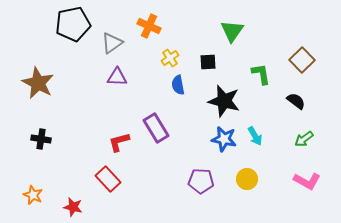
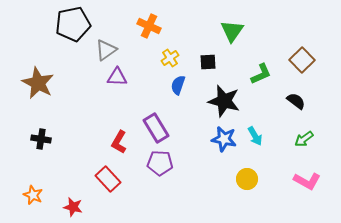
gray triangle: moved 6 px left, 7 px down
green L-shape: rotated 75 degrees clockwise
blue semicircle: rotated 30 degrees clockwise
red L-shape: rotated 45 degrees counterclockwise
purple pentagon: moved 41 px left, 18 px up
